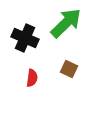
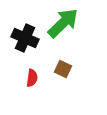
green arrow: moved 3 px left
brown square: moved 6 px left
